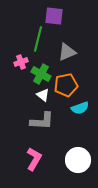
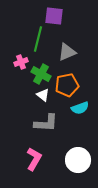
orange pentagon: moved 1 px right
gray L-shape: moved 4 px right, 2 px down
